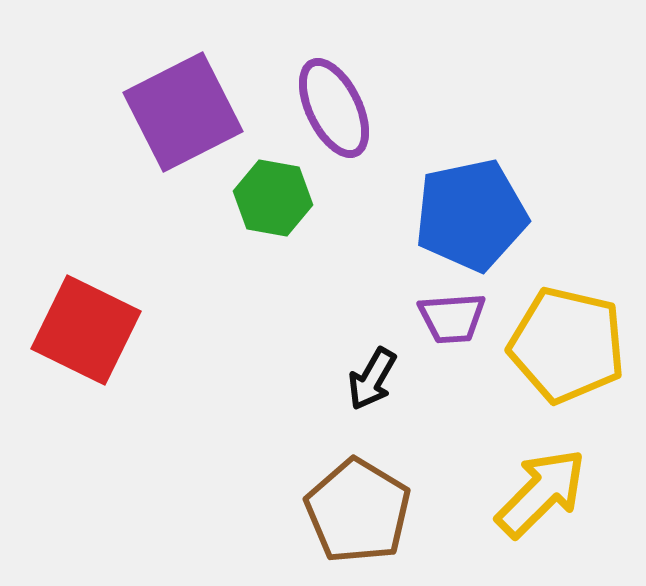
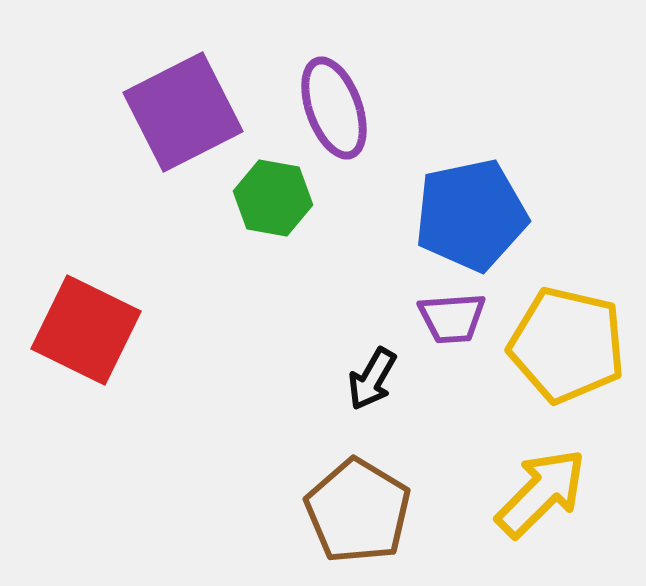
purple ellipse: rotated 6 degrees clockwise
